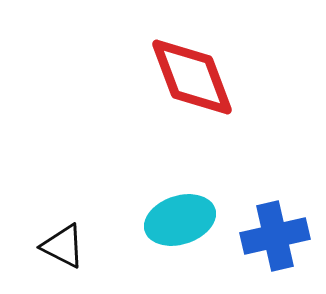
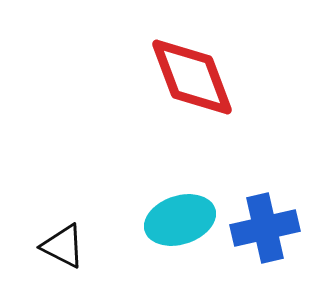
blue cross: moved 10 px left, 8 px up
